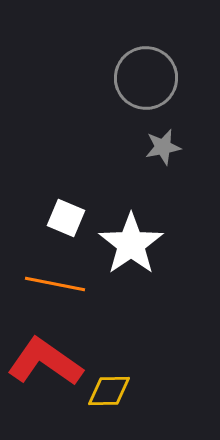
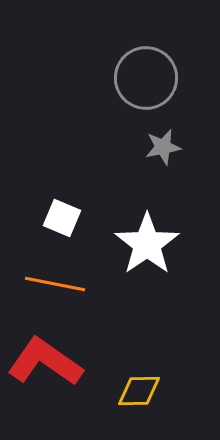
white square: moved 4 px left
white star: moved 16 px right
yellow diamond: moved 30 px right
